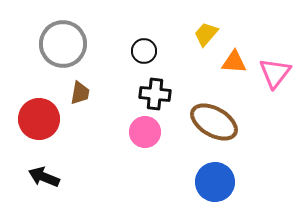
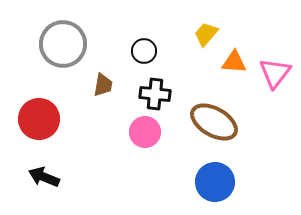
brown trapezoid: moved 23 px right, 8 px up
